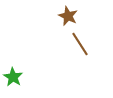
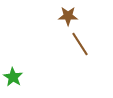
brown star: rotated 24 degrees counterclockwise
